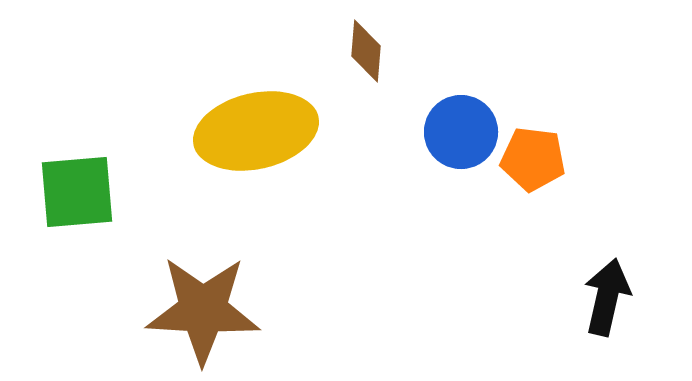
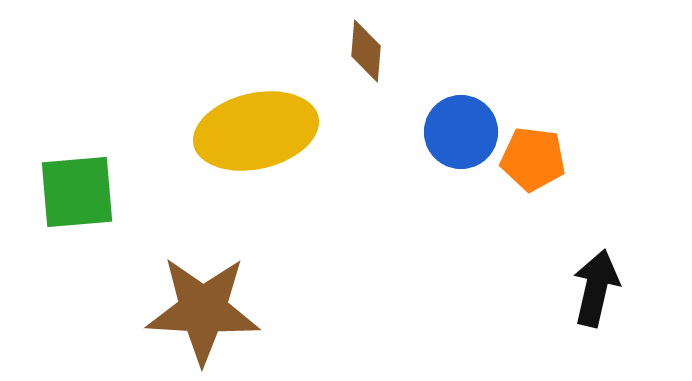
black arrow: moved 11 px left, 9 px up
